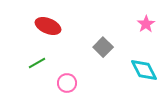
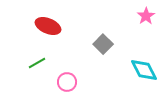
pink star: moved 8 px up
gray square: moved 3 px up
pink circle: moved 1 px up
